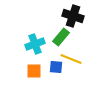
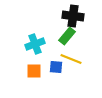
black cross: rotated 10 degrees counterclockwise
green rectangle: moved 6 px right, 1 px up
